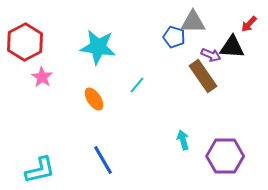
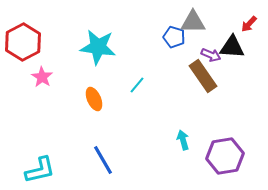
red hexagon: moved 2 px left
orange ellipse: rotated 10 degrees clockwise
purple hexagon: rotated 9 degrees counterclockwise
